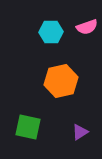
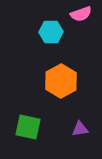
pink semicircle: moved 6 px left, 13 px up
orange hexagon: rotated 16 degrees counterclockwise
purple triangle: moved 3 px up; rotated 24 degrees clockwise
